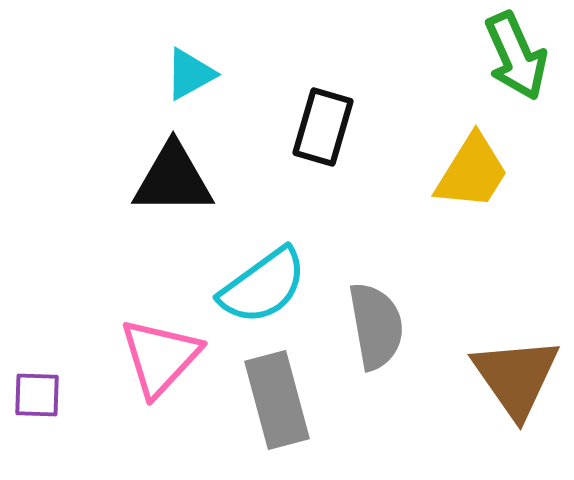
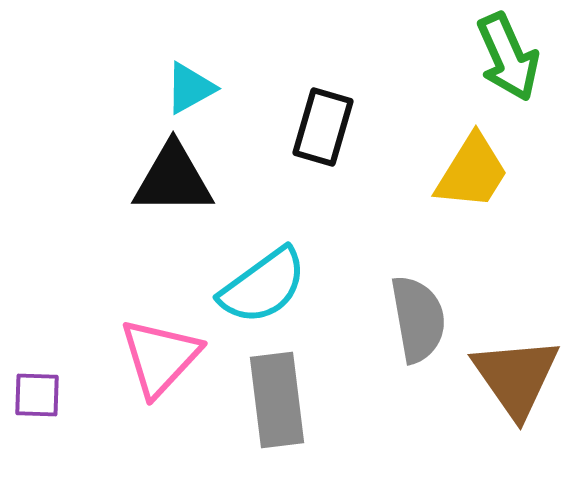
green arrow: moved 8 px left, 1 px down
cyan triangle: moved 14 px down
gray semicircle: moved 42 px right, 7 px up
gray rectangle: rotated 8 degrees clockwise
